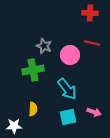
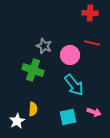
green cross: rotated 30 degrees clockwise
cyan arrow: moved 7 px right, 4 px up
white star: moved 3 px right, 5 px up; rotated 28 degrees counterclockwise
